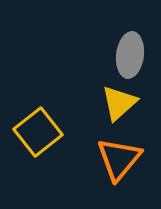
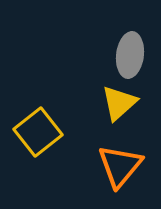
orange triangle: moved 1 px right, 7 px down
